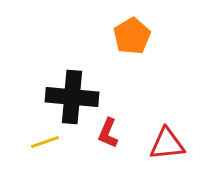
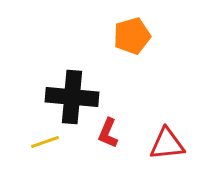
orange pentagon: rotated 15 degrees clockwise
